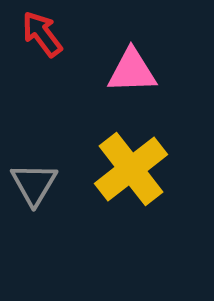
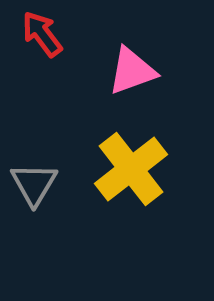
pink triangle: rotated 18 degrees counterclockwise
